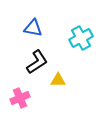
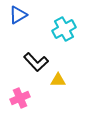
blue triangle: moved 15 px left, 13 px up; rotated 42 degrees counterclockwise
cyan cross: moved 17 px left, 9 px up
black L-shape: moved 1 px left; rotated 80 degrees clockwise
